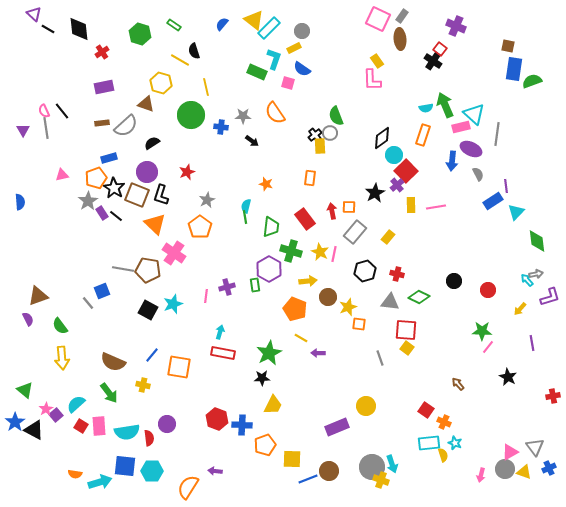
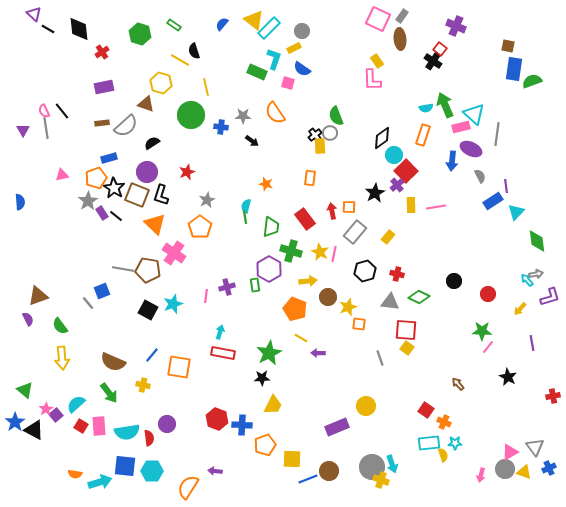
gray semicircle at (478, 174): moved 2 px right, 2 px down
red circle at (488, 290): moved 4 px down
cyan star at (455, 443): rotated 24 degrees counterclockwise
